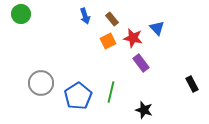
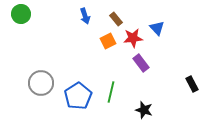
brown rectangle: moved 4 px right
red star: rotated 18 degrees counterclockwise
